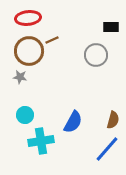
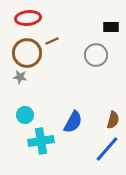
brown line: moved 1 px down
brown circle: moved 2 px left, 2 px down
